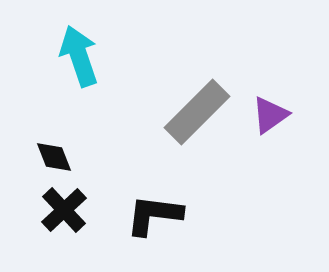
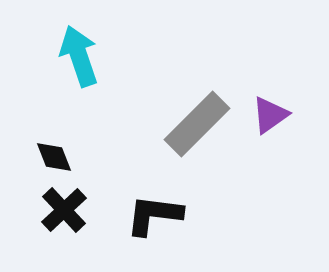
gray rectangle: moved 12 px down
